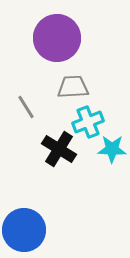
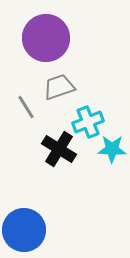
purple circle: moved 11 px left
gray trapezoid: moved 14 px left; rotated 16 degrees counterclockwise
